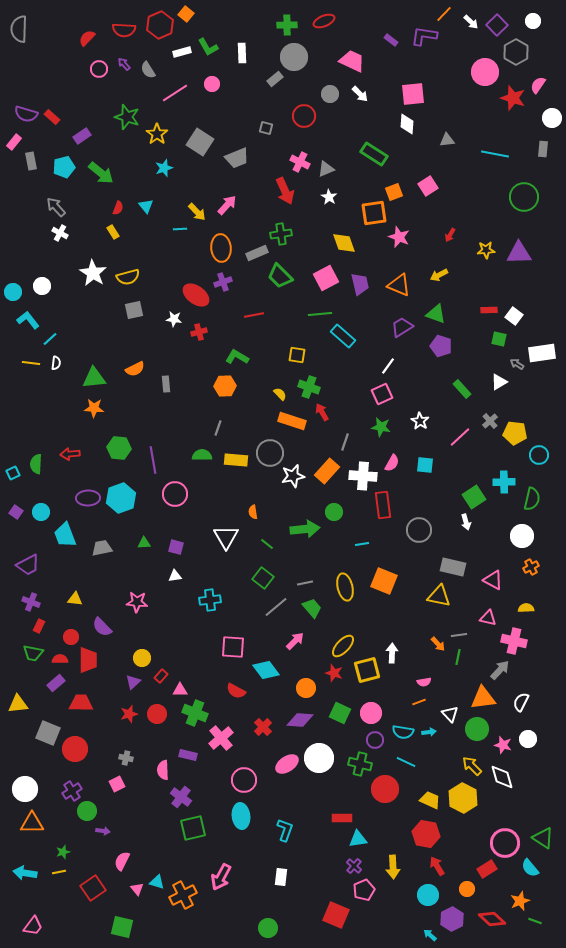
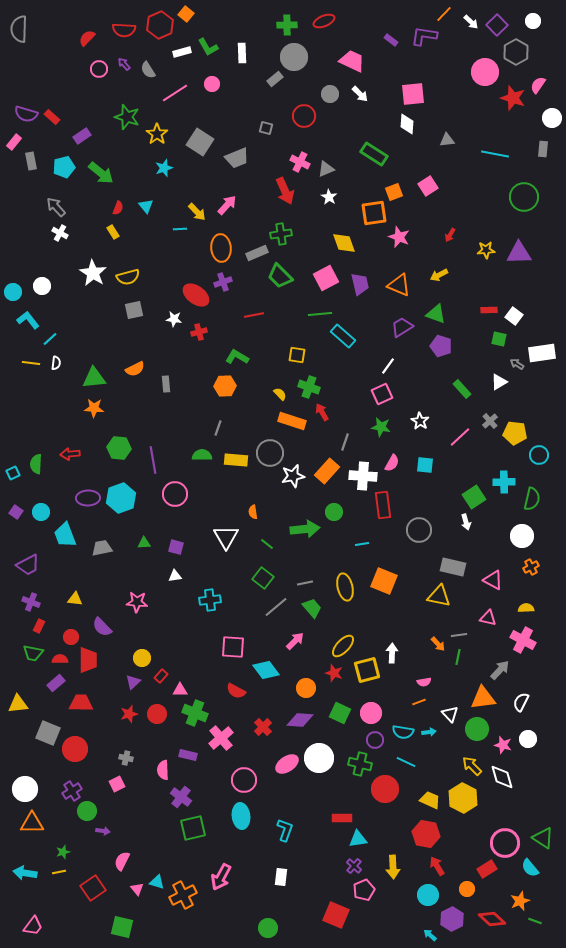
pink cross at (514, 641): moved 9 px right, 1 px up; rotated 15 degrees clockwise
